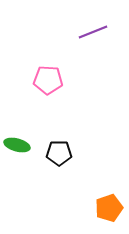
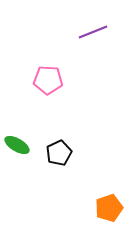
green ellipse: rotated 15 degrees clockwise
black pentagon: rotated 25 degrees counterclockwise
